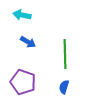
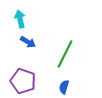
cyan arrow: moved 2 px left, 4 px down; rotated 66 degrees clockwise
green line: rotated 28 degrees clockwise
purple pentagon: moved 1 px up
